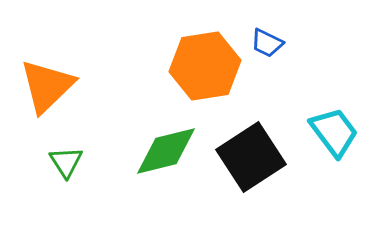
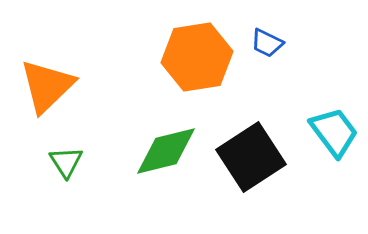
orange hexagon: moved 8 px left, 9 px up
